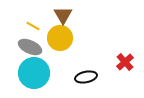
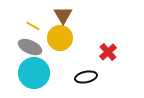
red cross: moved 17 px left, 10 px up
